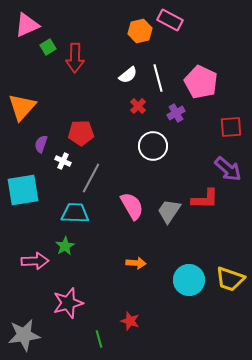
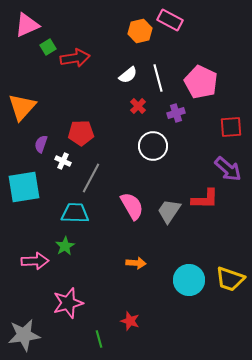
red arrow: rotated 100 degrees counterclockwise
purple cross: rotated 12 degrees clockwise
cyan square: moved 1 px right, 3 px up
